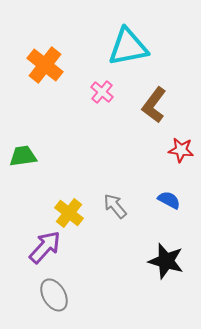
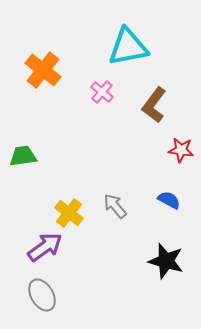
orange cross: moved 2 px left, 5 px down
purple arrow: rotated 12 degrees clockwise
gray ellipse: moved 12 px left
